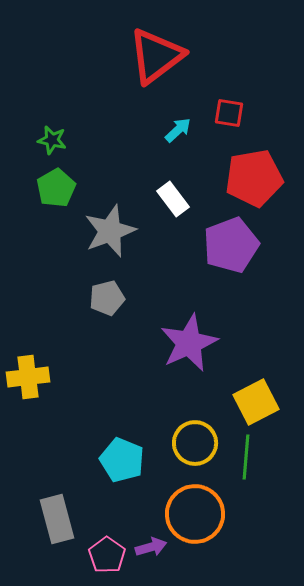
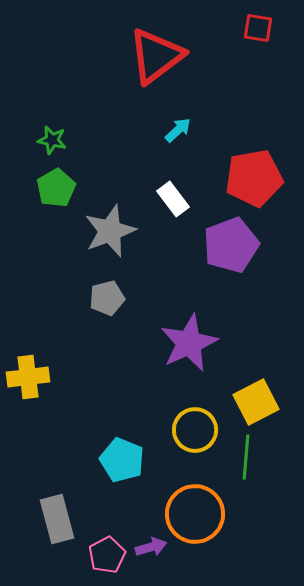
red square: moved 29 px right, 85 px up
yellow circle: moved 13 px up
pink pentagon: rotated 9 degrees clockwise
